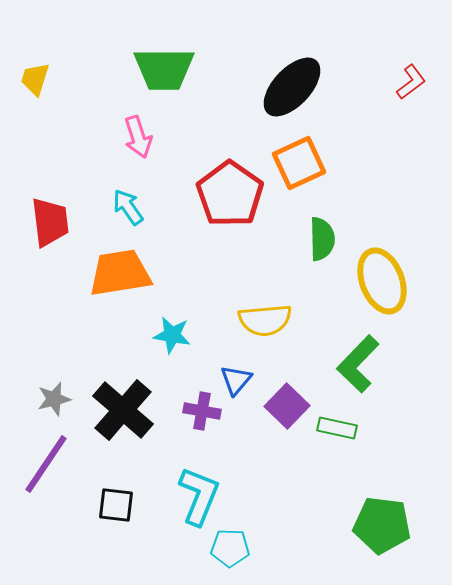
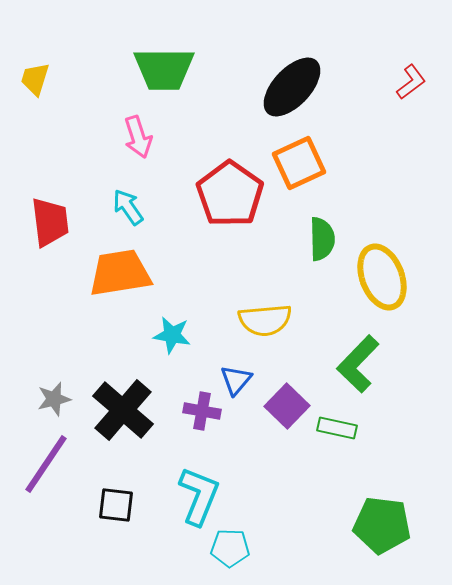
yellow ellipse: moved 4 px up
